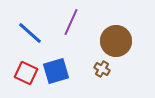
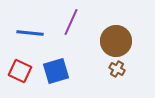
blue line: rotated 36 degrees counterclockwise
brown cross: moved 15 px right
red square: moved 6 px left, 2 px up
